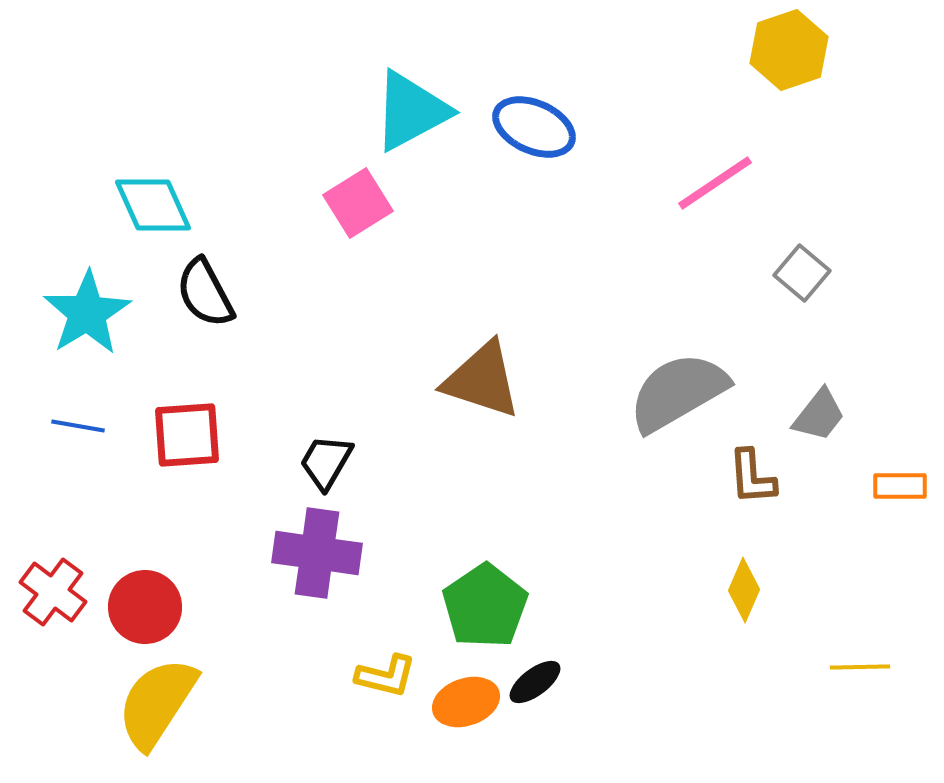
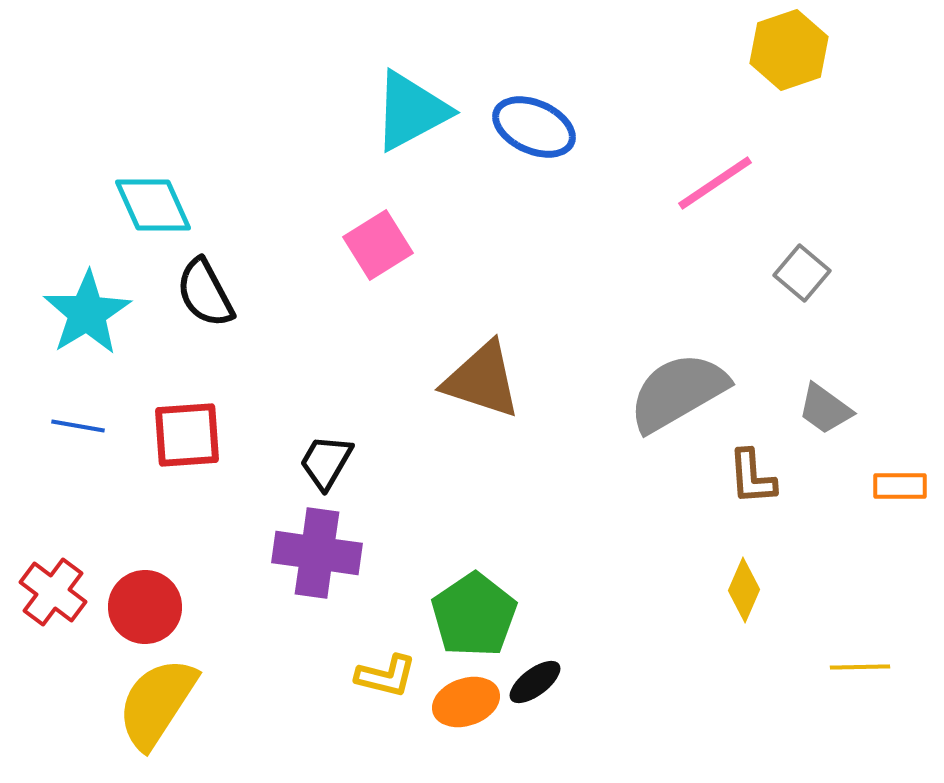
pink square: moved 20 px right, 42 px down
gray trapezoid: moved 6 px right, 6 px up; rotated 88 degrees clockwise
green pentagon: moved 11 px left, 9 px down
